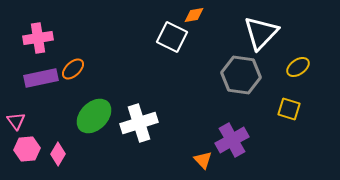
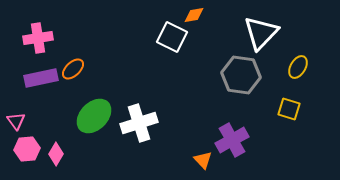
yellow ellipse: rotated 25 degrees counterclockwise
pink diamond: moved 2 px left
